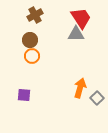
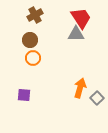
orange circle: moved 1 px right, 2 px down
